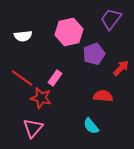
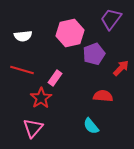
pink hexagon: moved 1 px right, 1 px down
red line: moved 8 px up; rotated 20 degrees counterclockwise
red star: rotated 25 degrees clockwise
